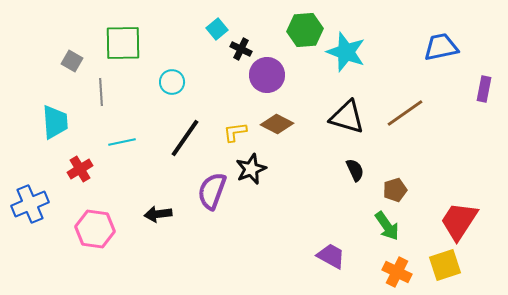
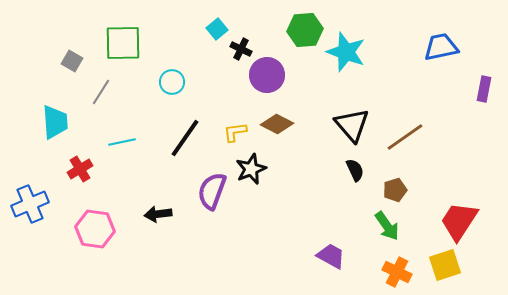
gray line: rotated 36 degrees clockwise
brown line: moved 24 px down
black triangle: moved 5 px right, 8 px down; rotated 33 degrees clockwise
